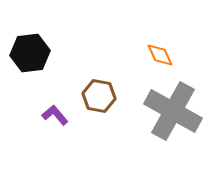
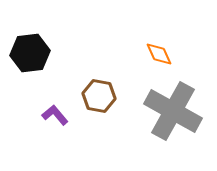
orange diamond: moved 1 px left, 1 px up
